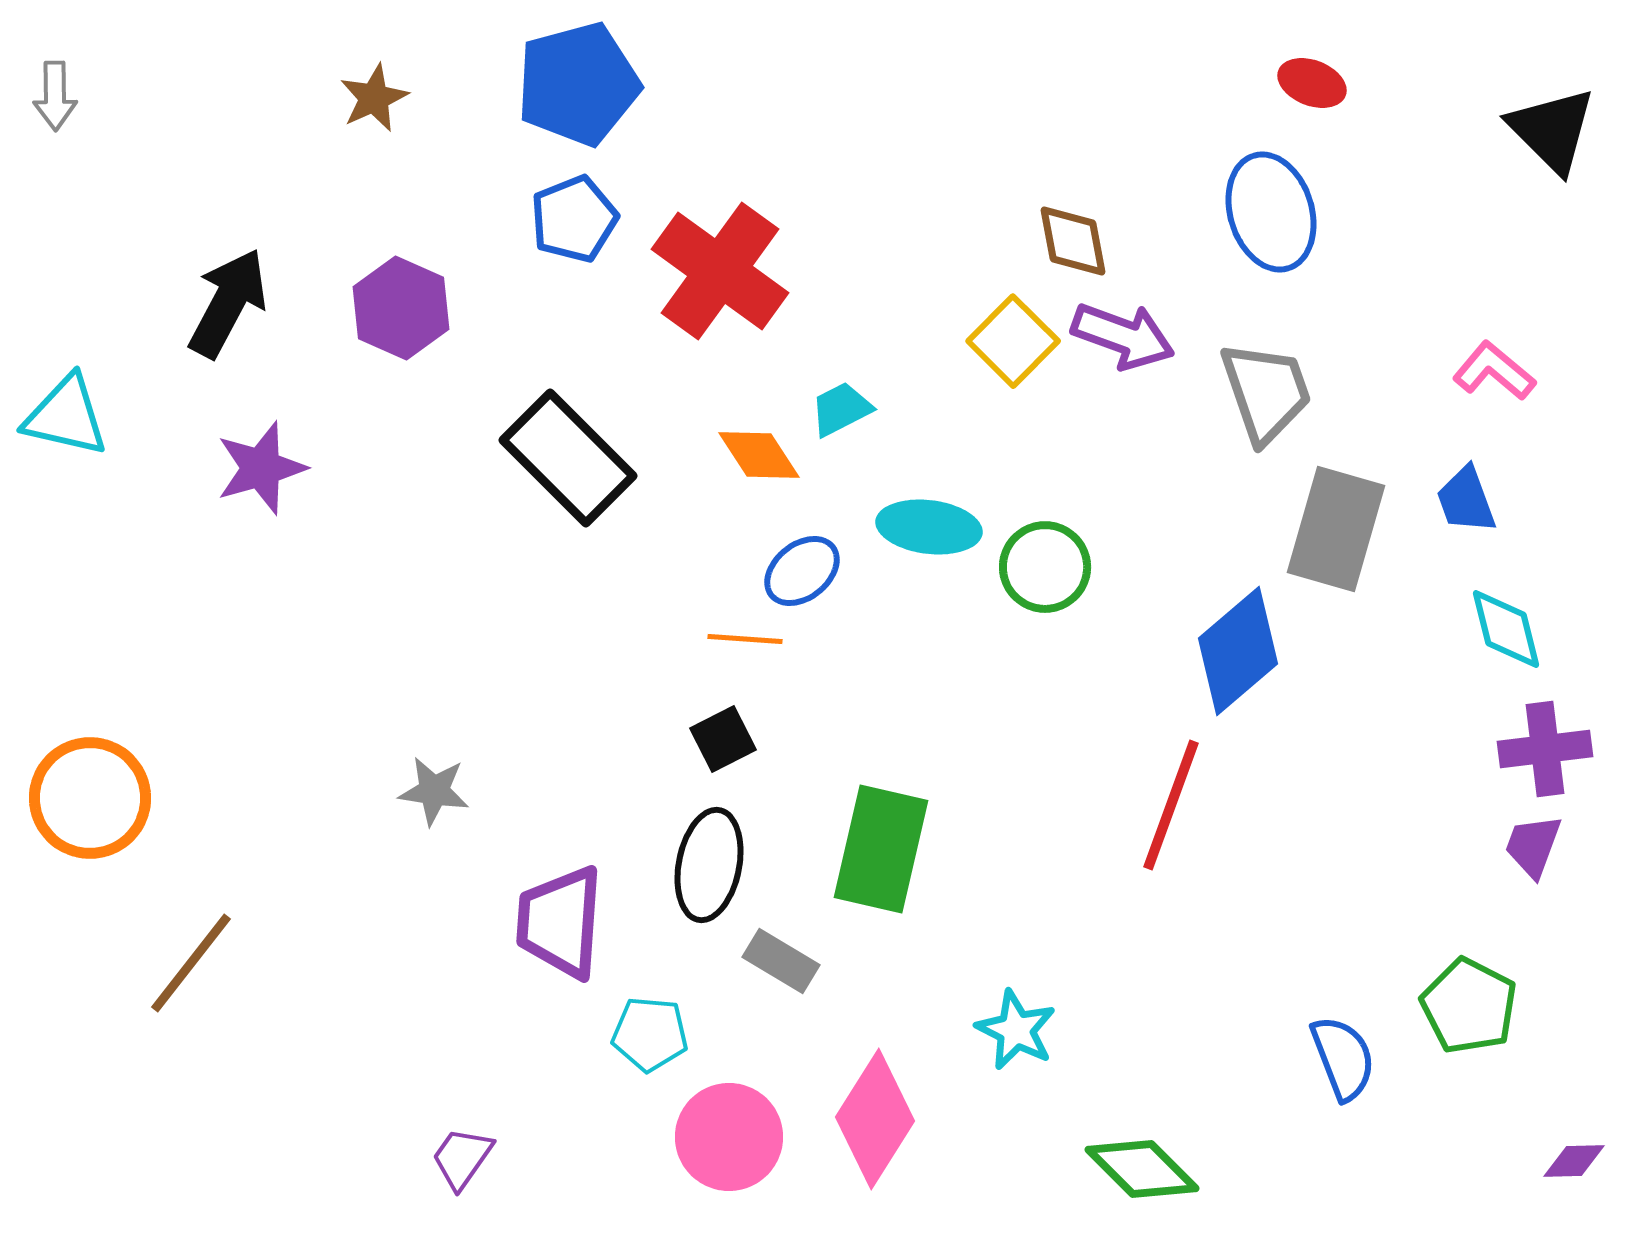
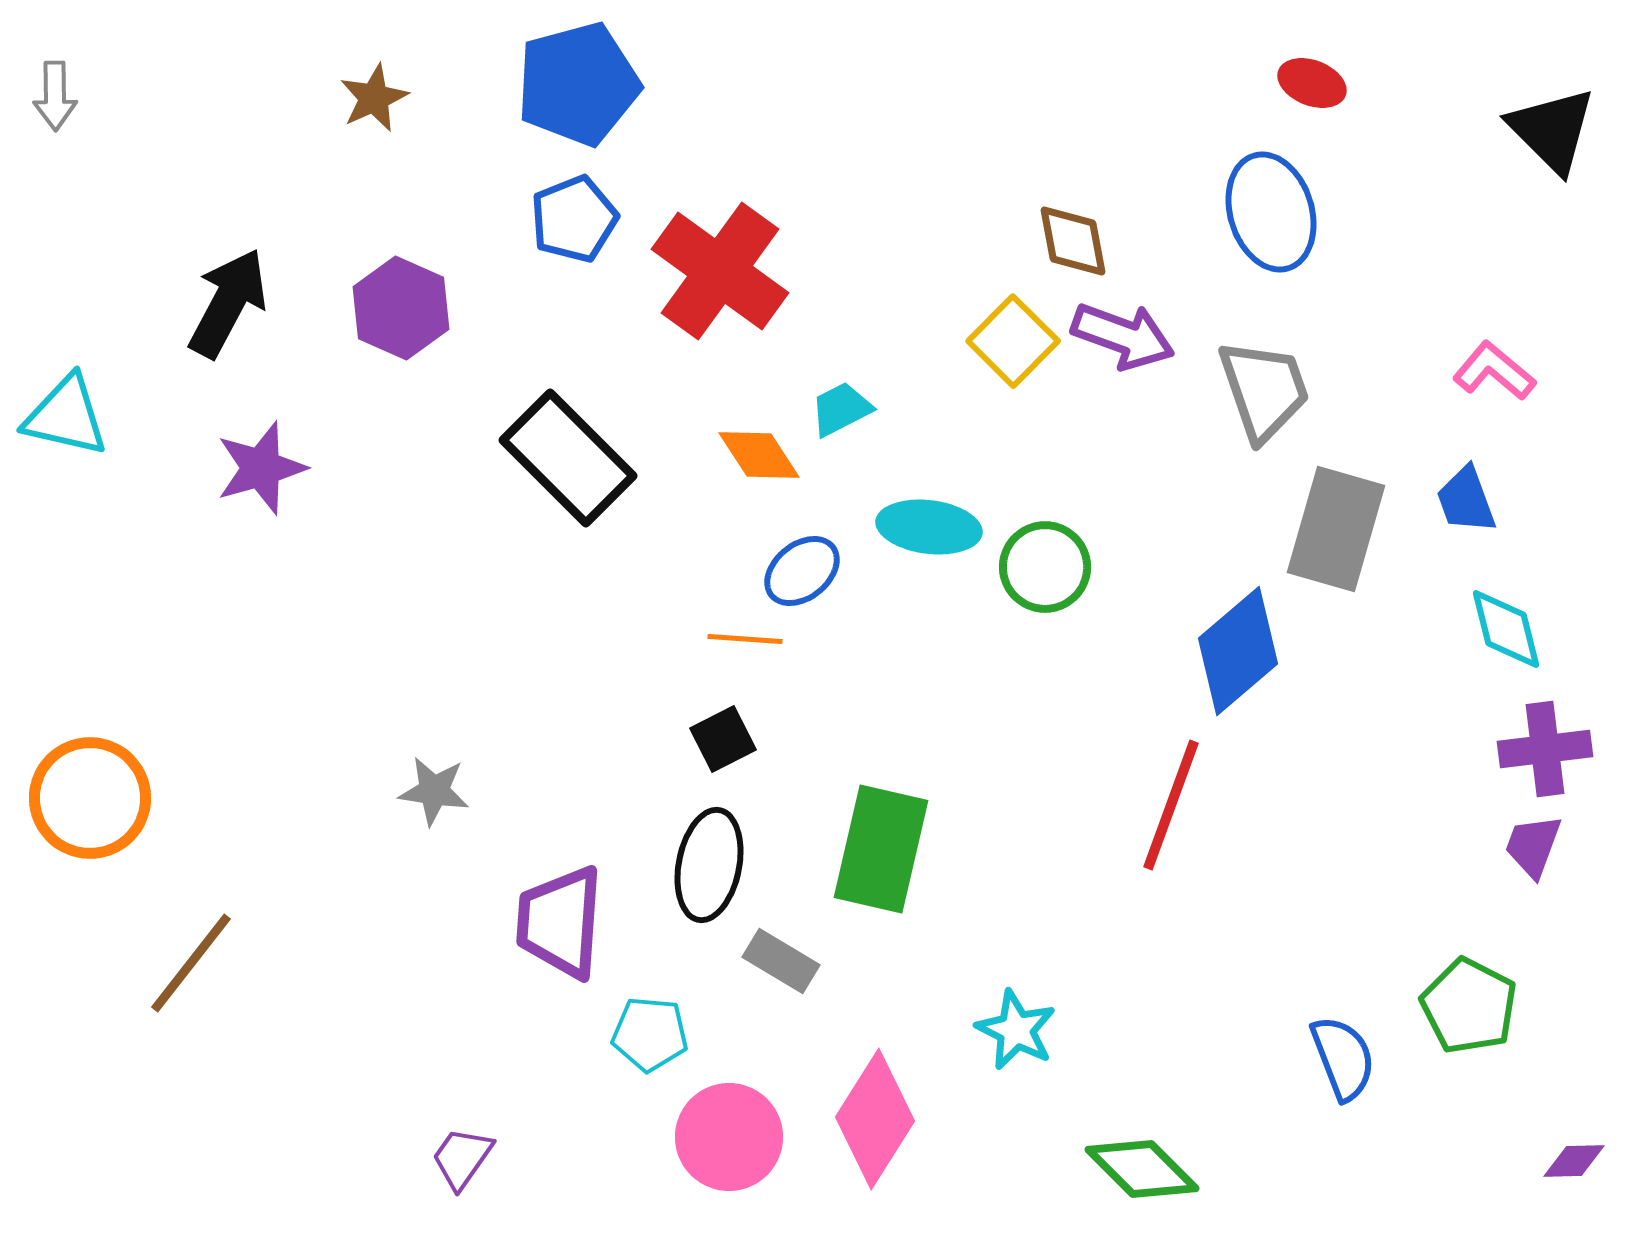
gray trapezoid at (1266, 392): moved 2 px left, 2 px up
